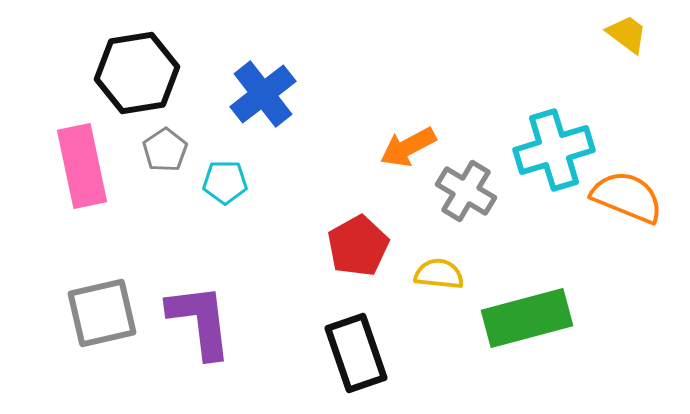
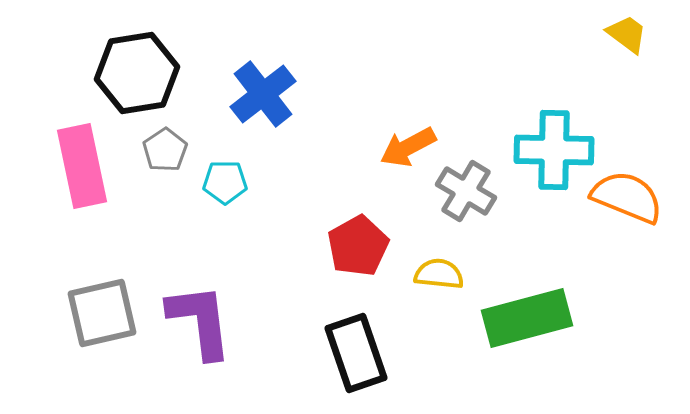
cyan cross: rotated 18 degrees clockwise
